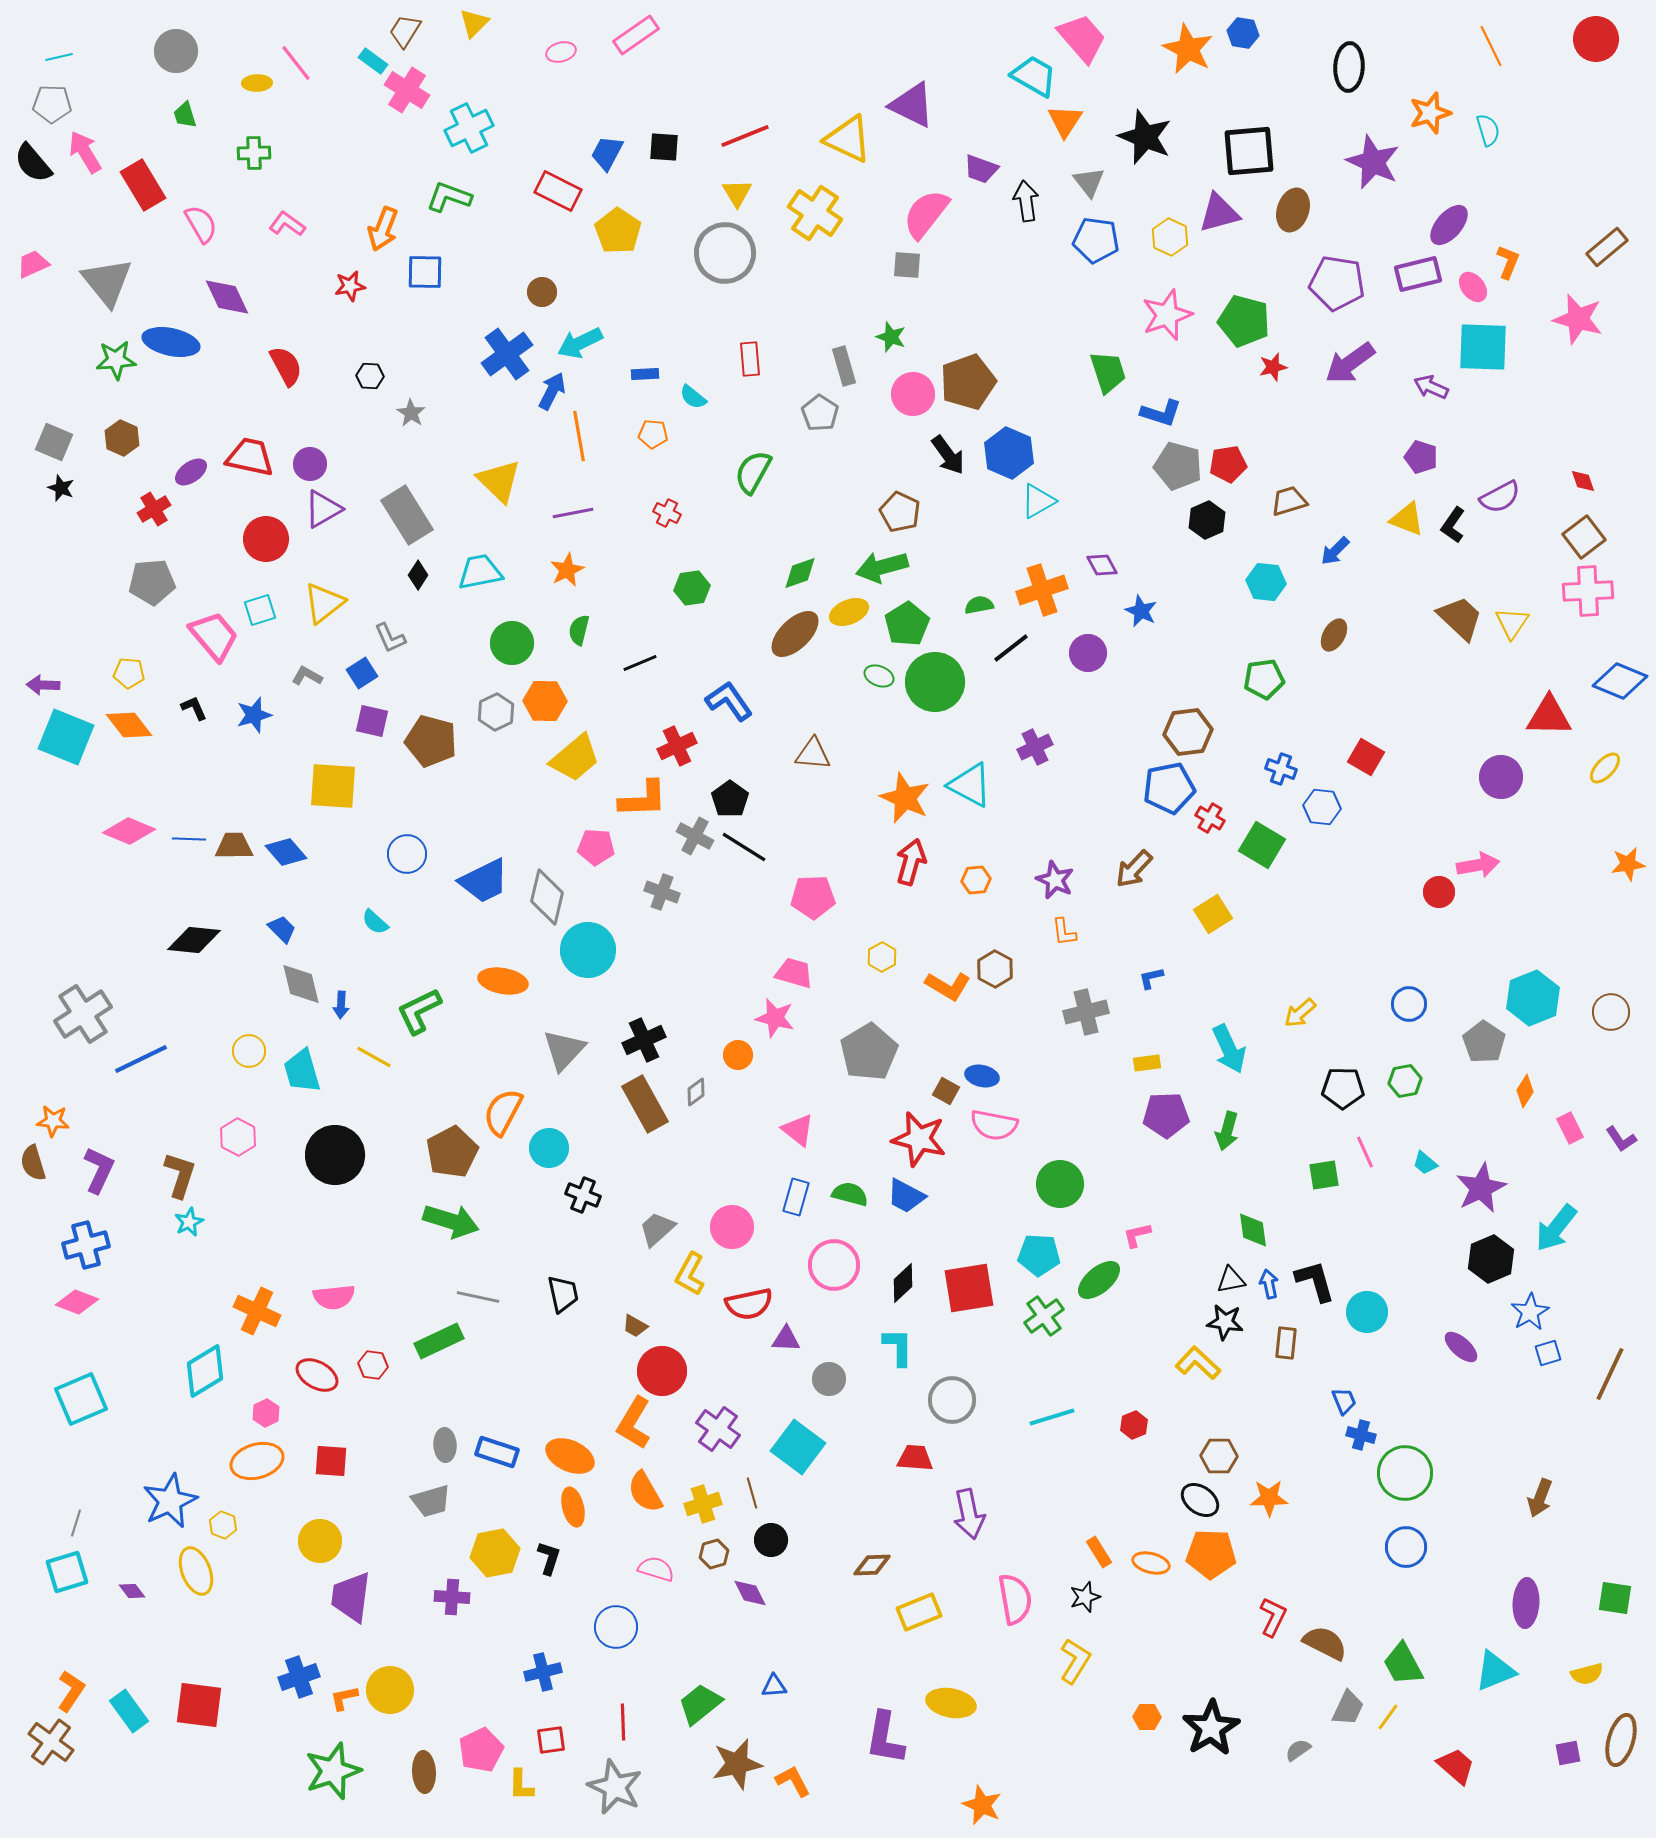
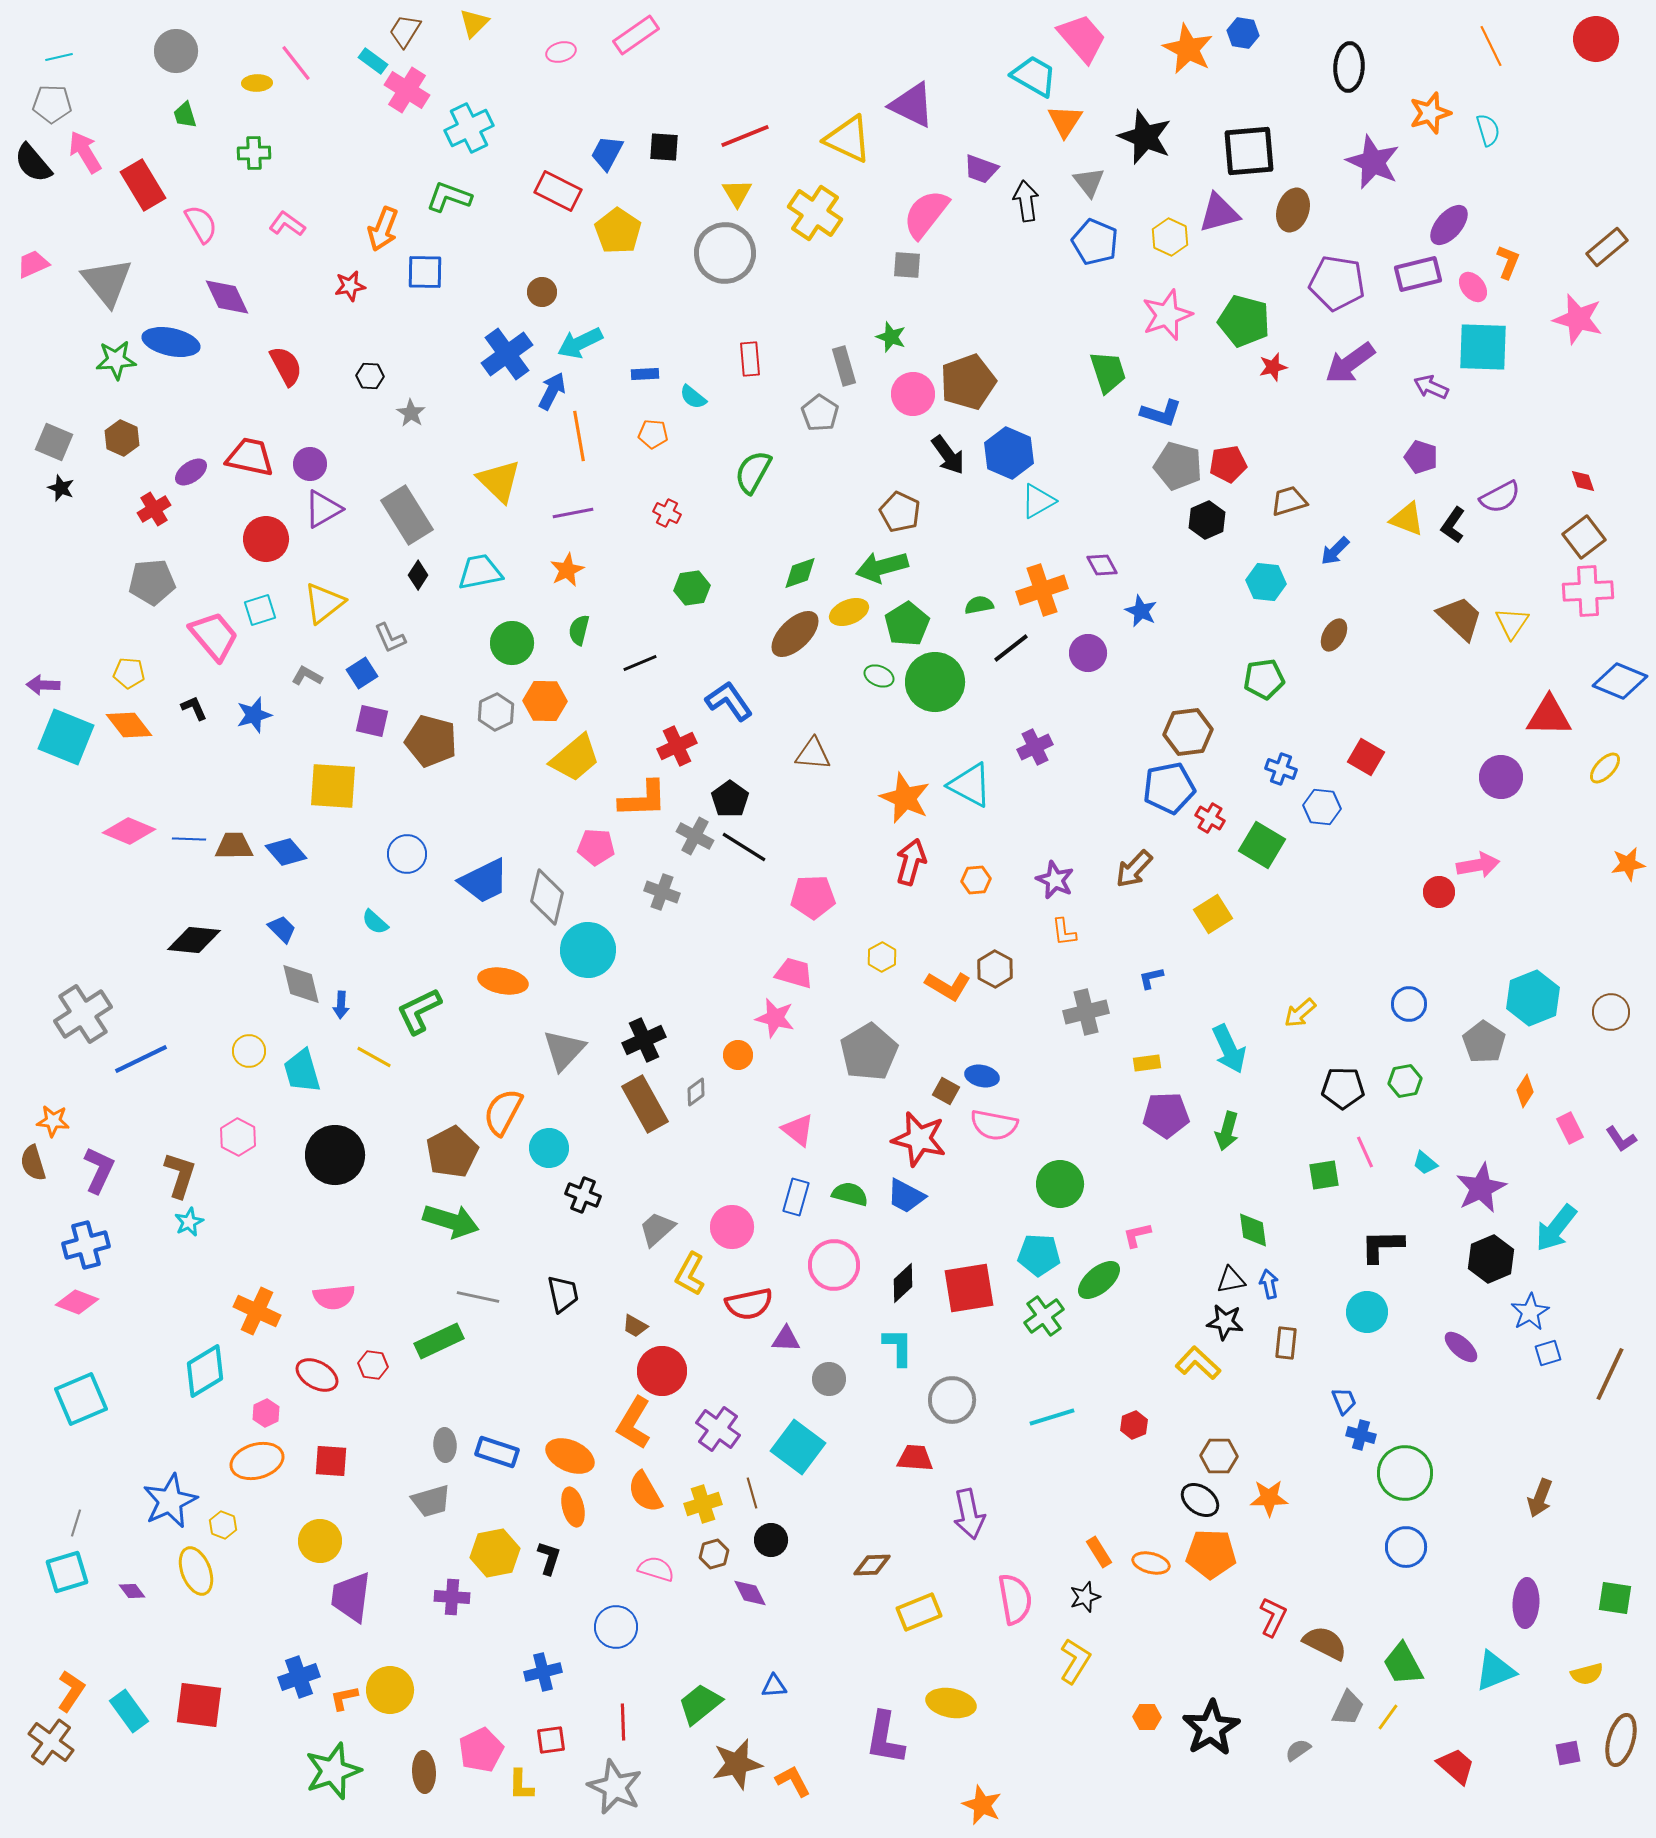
blue pentagon at (1096, 240): moved 1 px left, 2 px down; rotated 15 degrees clockwise
black L-shape at (1315, 1281): moved 67 px right, 35 px up; rotated 75 degrees counterclockwise
